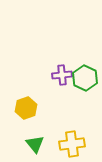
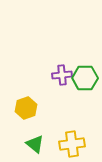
green hexagon: rotated 25 degrees counterclockwise
green triangle: rotated 12 degrees counterclockwise
